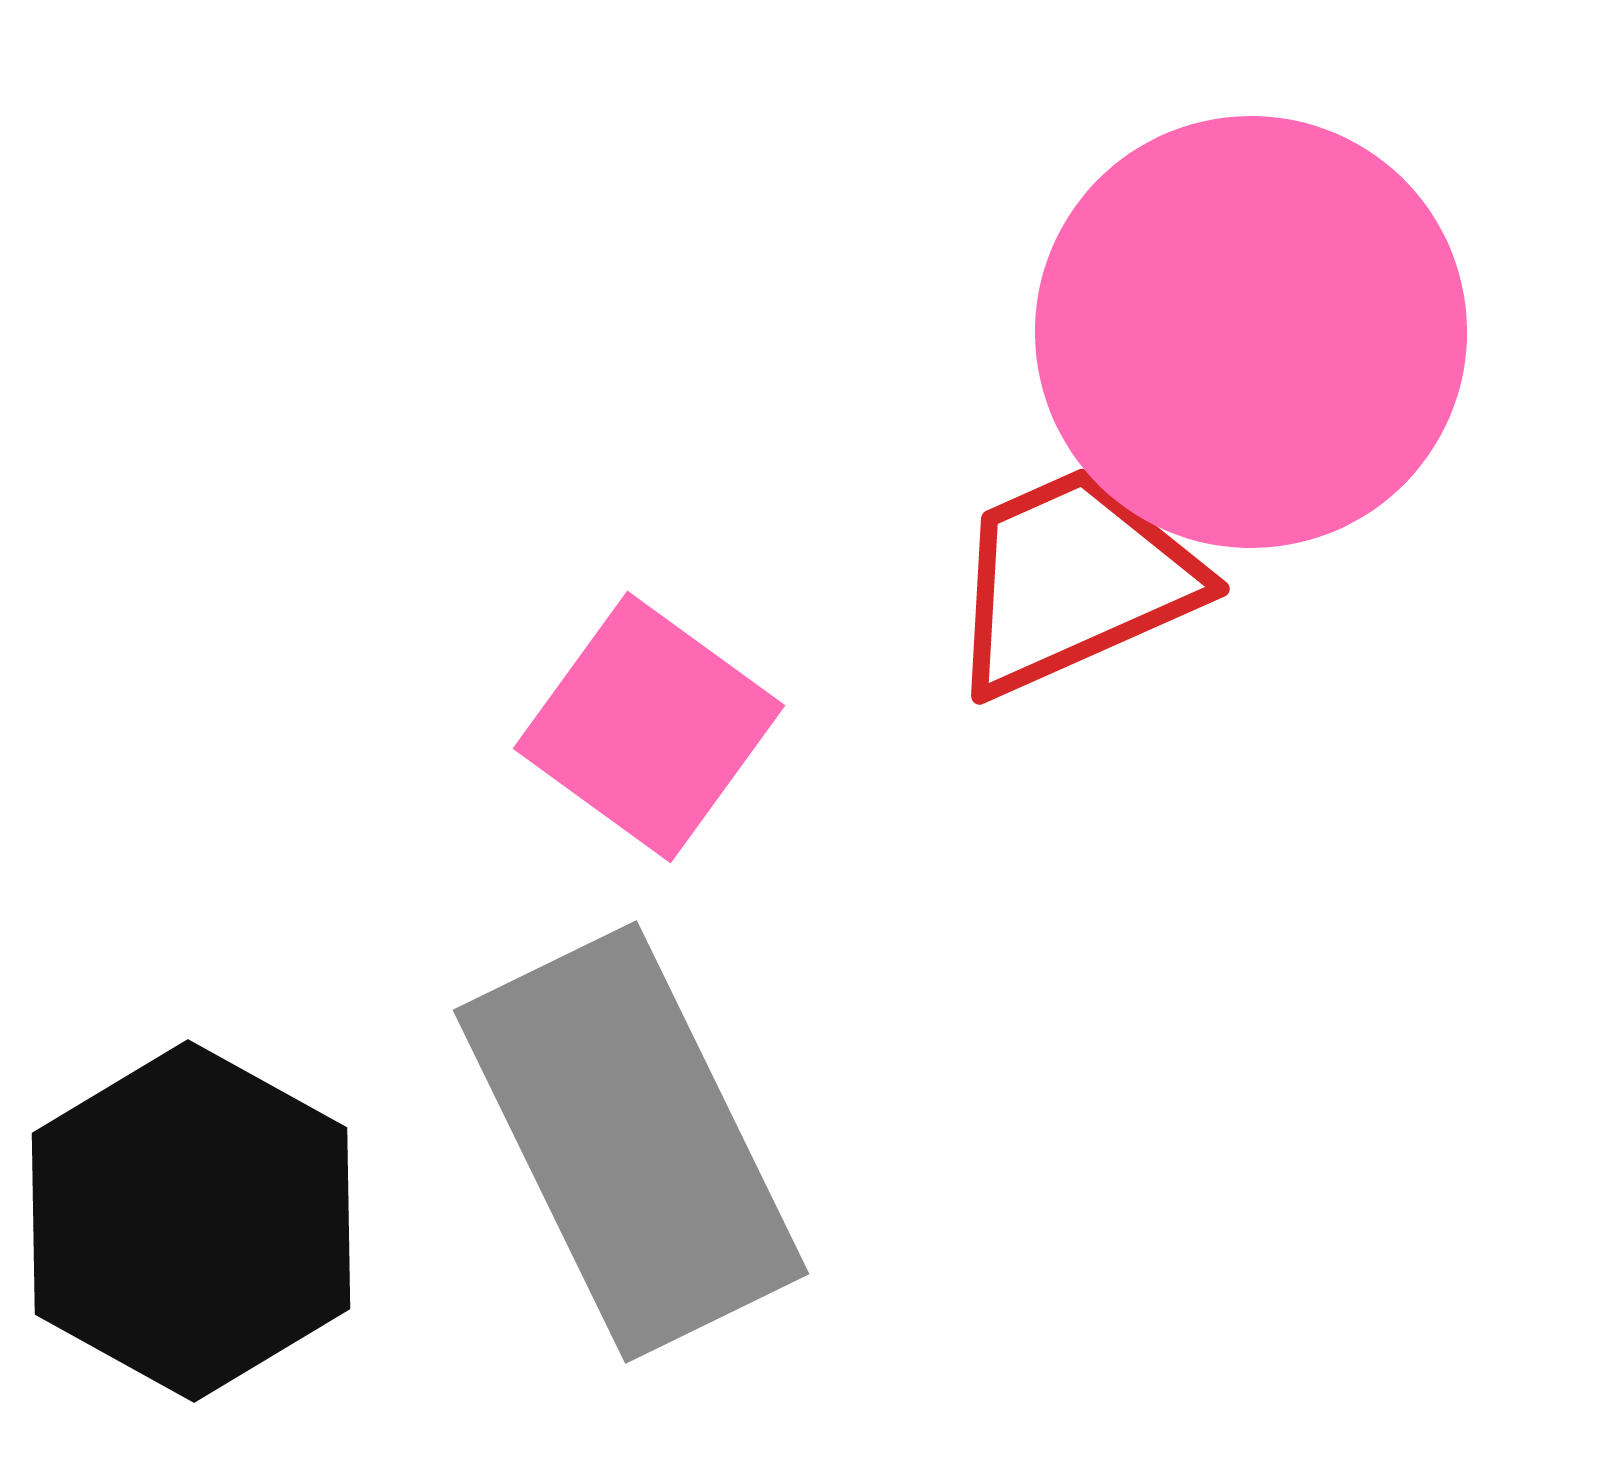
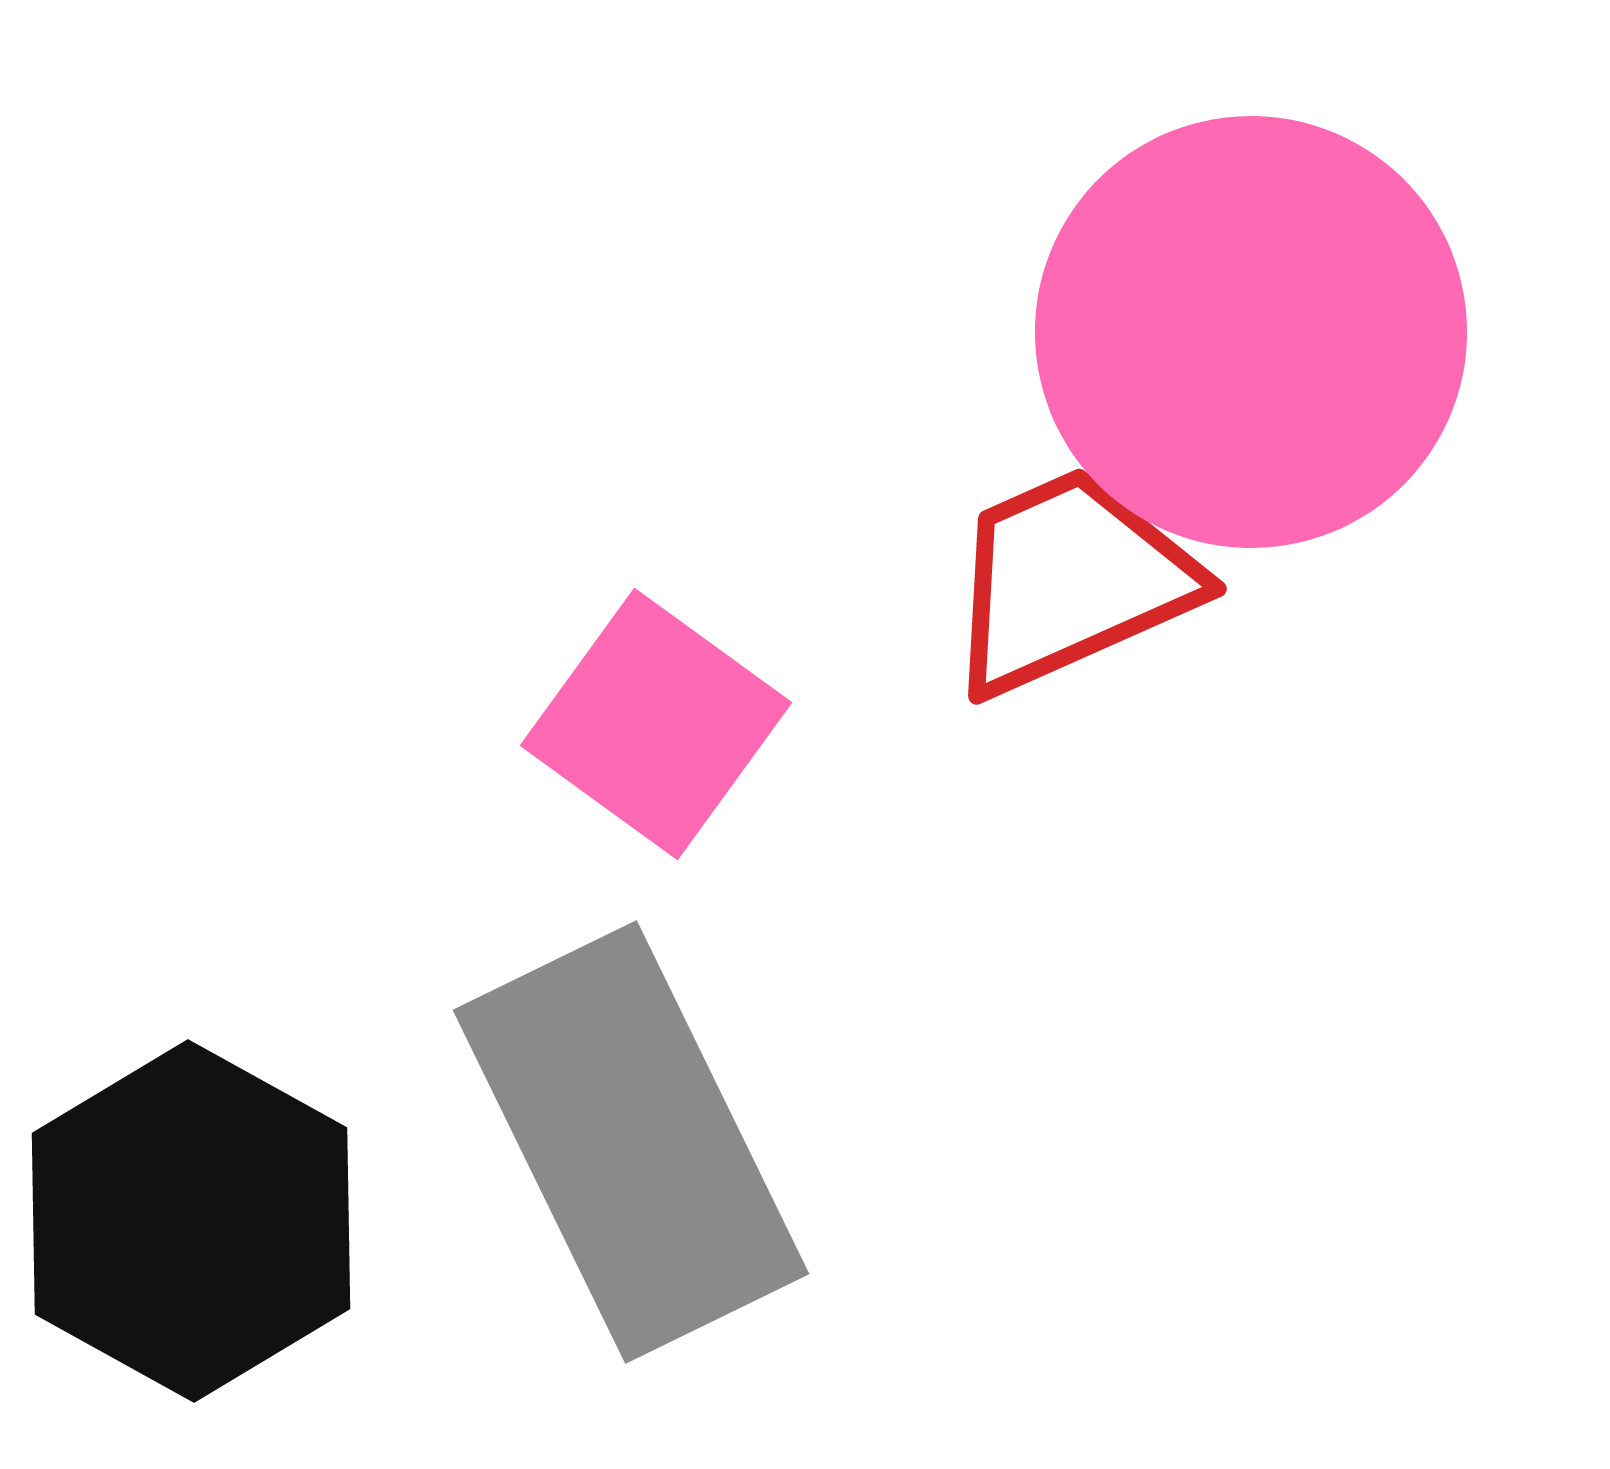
red trapezoid: moved 3 px left
pink square: moved 7 px right, 3 px up
